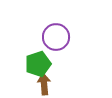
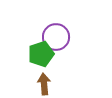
green pentagon: moved 3 px right, 10 px up
